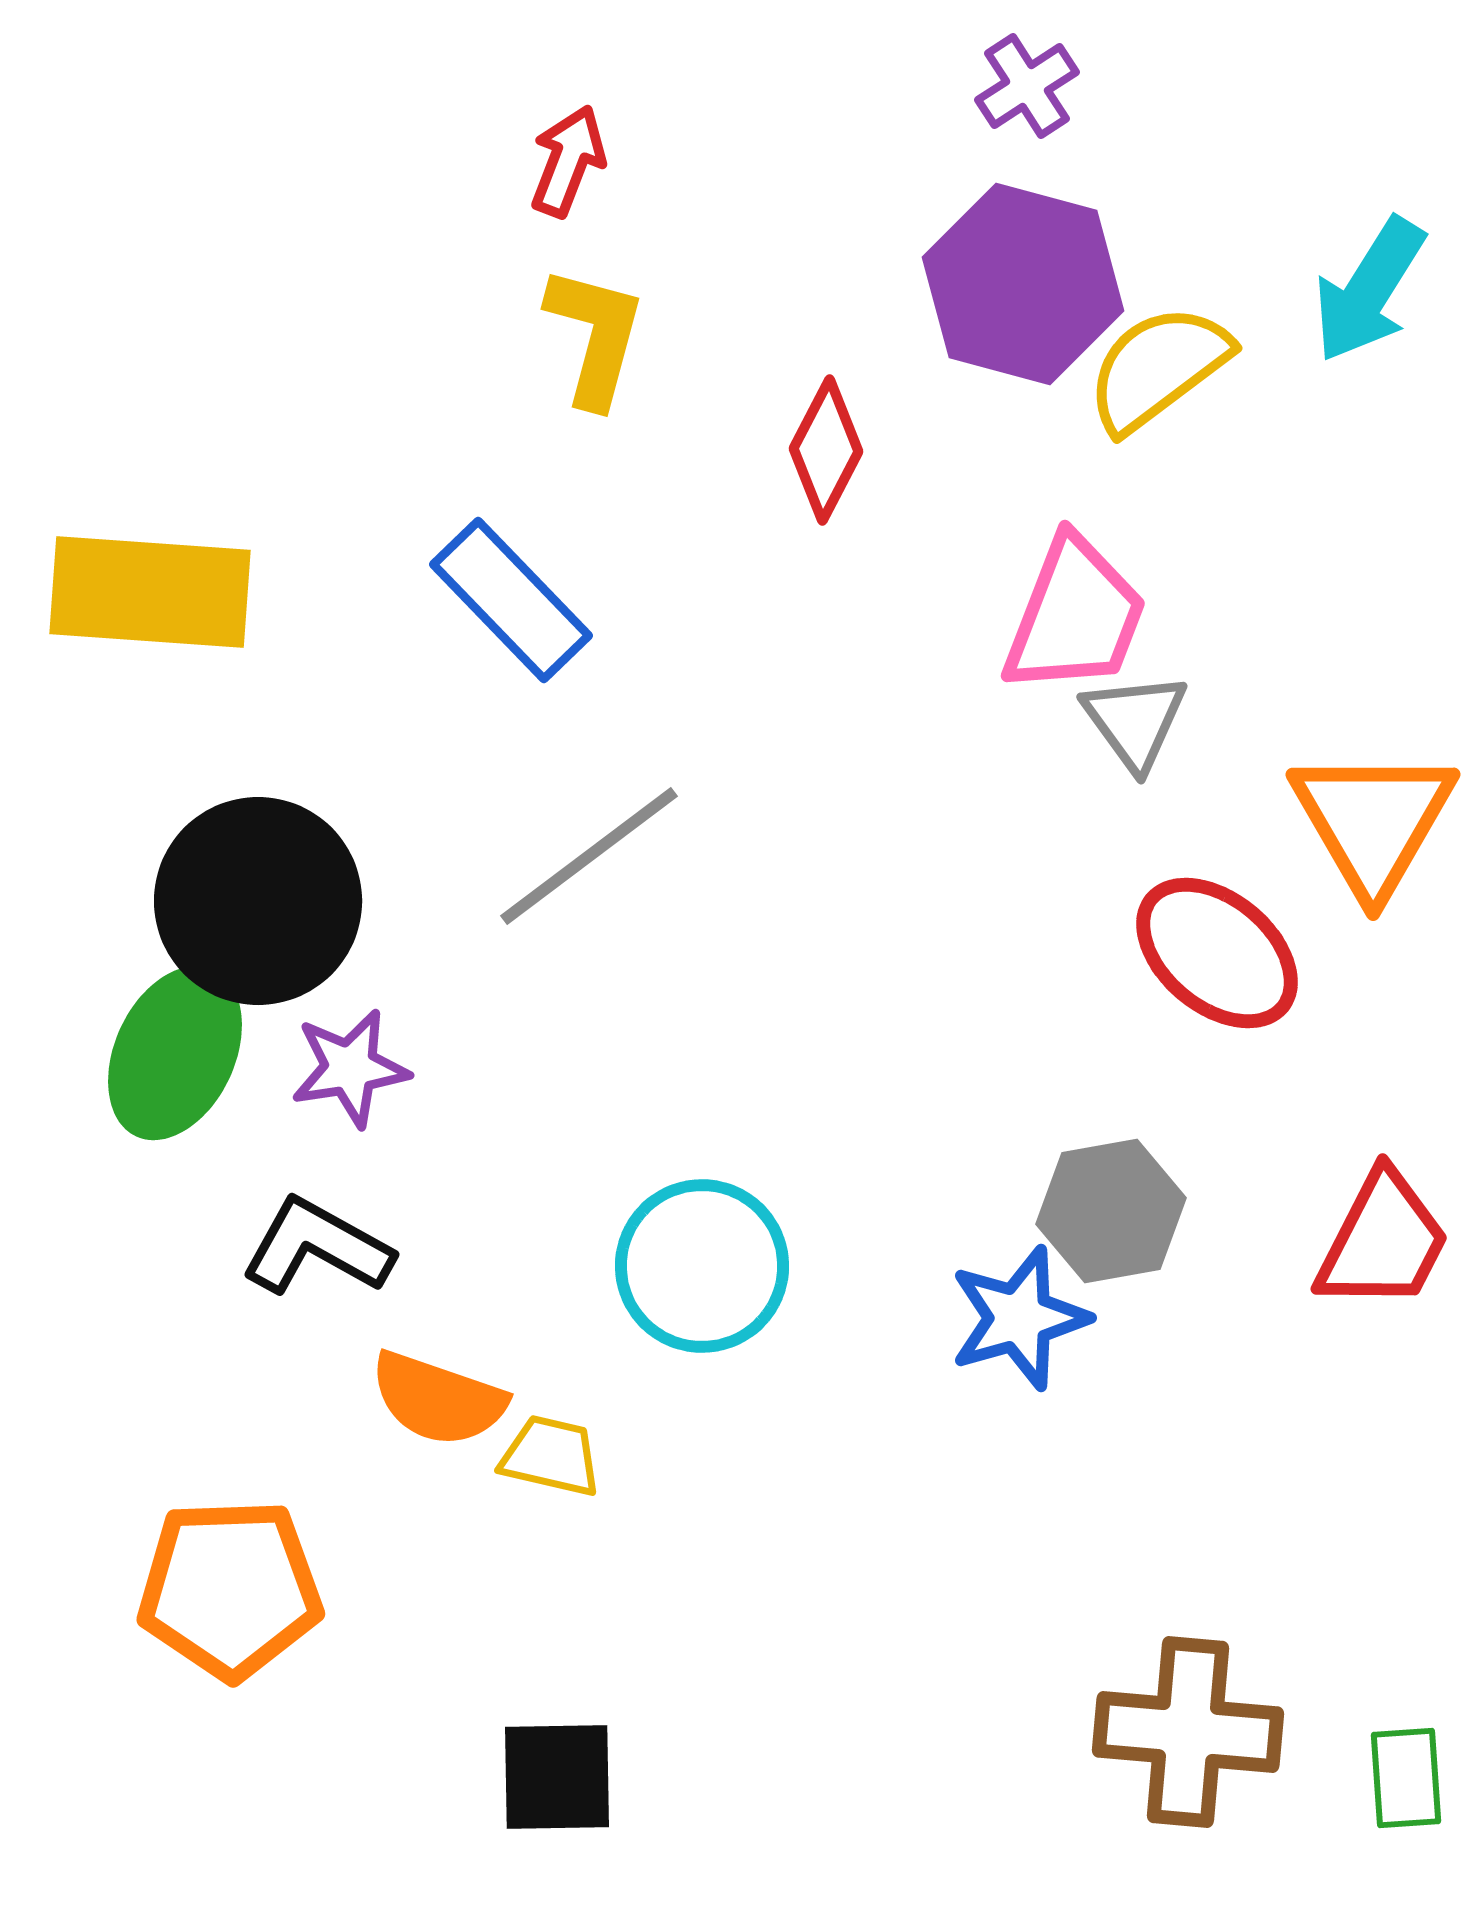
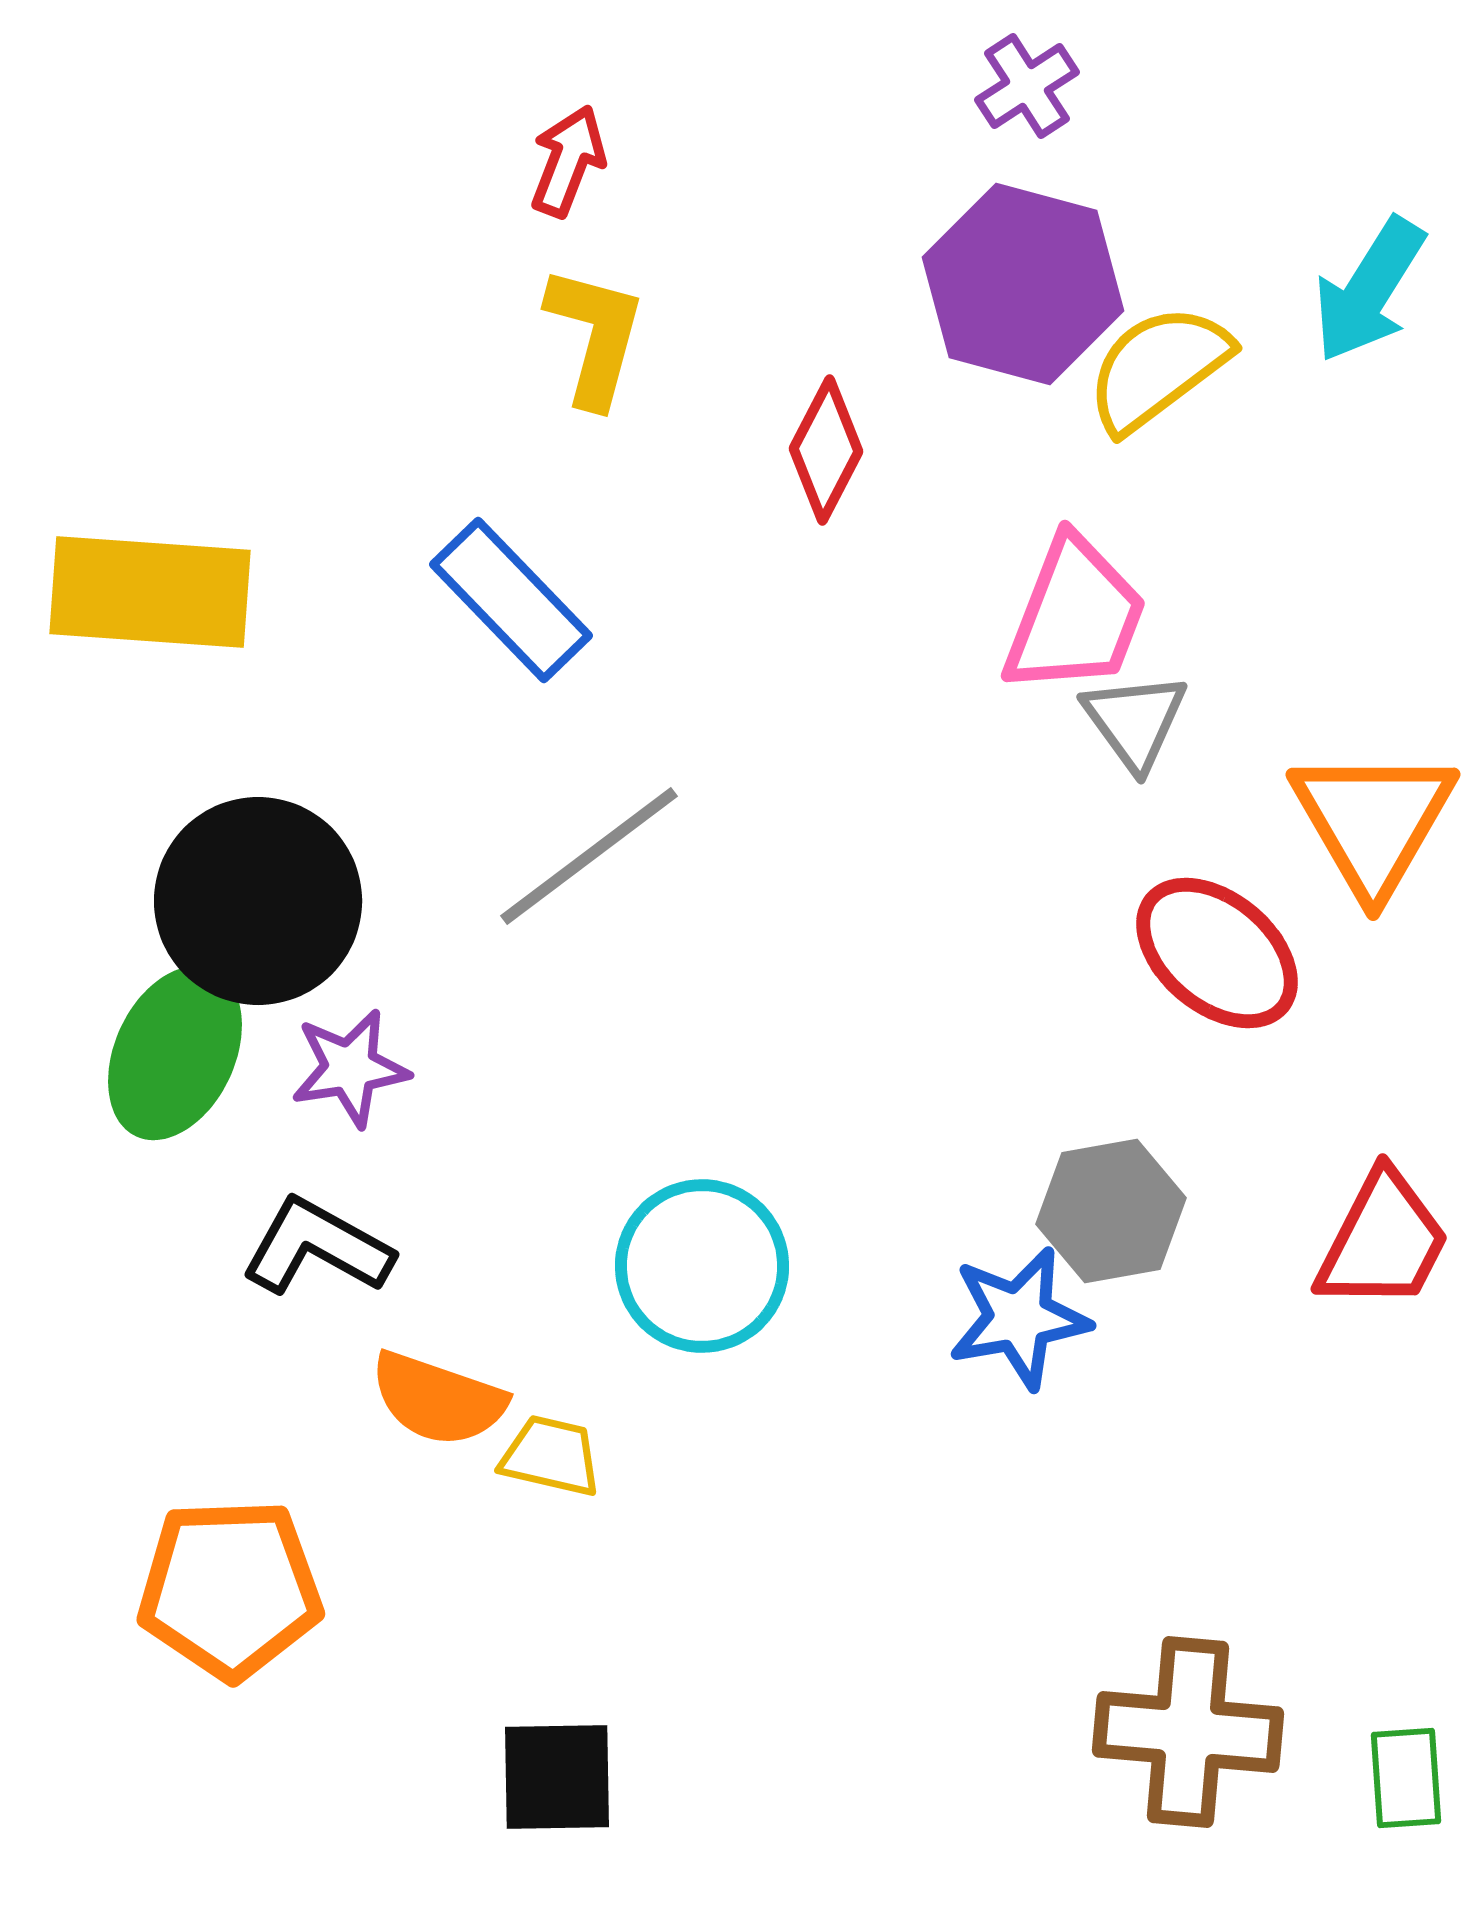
blue star: rotated 6 degrees clockwise
